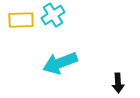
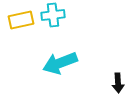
cyan cross: rotated 25 degrees clockwise
yellow rectangle: rotated 10 degrees counterclockwise
